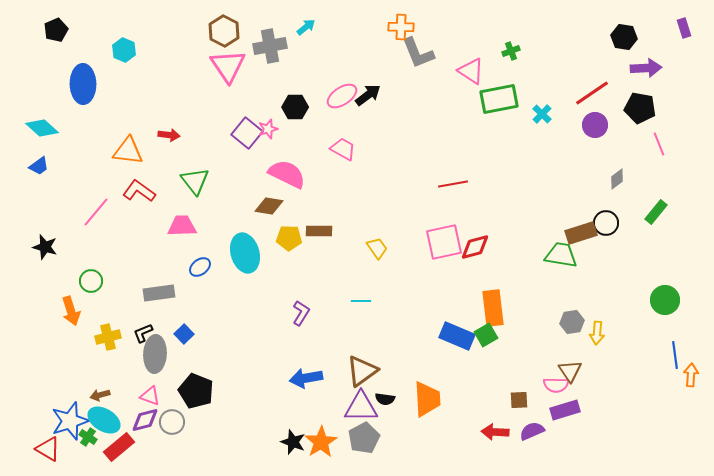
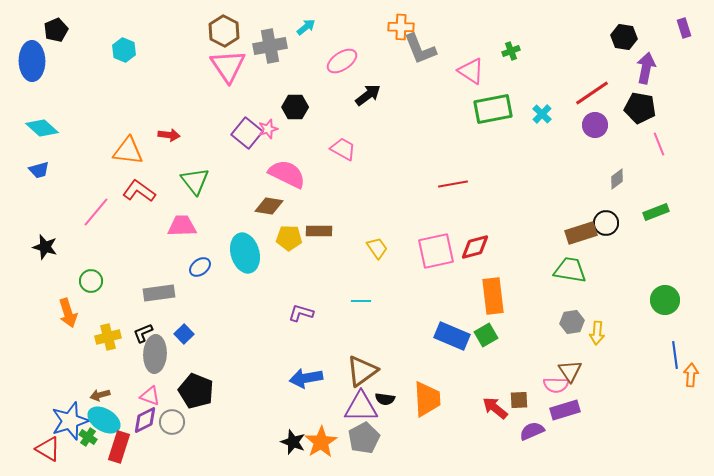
gray L-shape at (418, 53): moved 2 px right, 4 px up
purple arrow at (646, 68): rotated 76 degrees counterclockwise
blue ellipse at (83, 84): moved 51 px left, 23 px up
pink ellipse at (342, 96): moved 35 px up
green rectangle at (499, 99): moved 6 px left, 10 px down
blue trapezoid at (39, 166): moved 4 px down; rotated 20 degrees clockwise
green rectangle at (656, 212): rotated 30 degrees clockwise
pink square at (444, 242): moved 8 px left, 9 px down
green trapezoid at (561, 255): moved 9 px right, 15 px down
orange rectangle at (493, 308): moved 12 px up
orange arrow at (71, 311): moved 3 px left, 2 px down
purple L-shape at (301, 313): rotated 105 degrees counterclockwise
blue rectangle at (457, 336): moved 5 px left
purple diamond at (145, 420): rotated 12 degrees counterclockwise
red arrow at (495, 432): moved 24 px up; rotated 36 degrees clockwise
red rectangle at (119, 447): rotated 32 degrees counterclockwise
